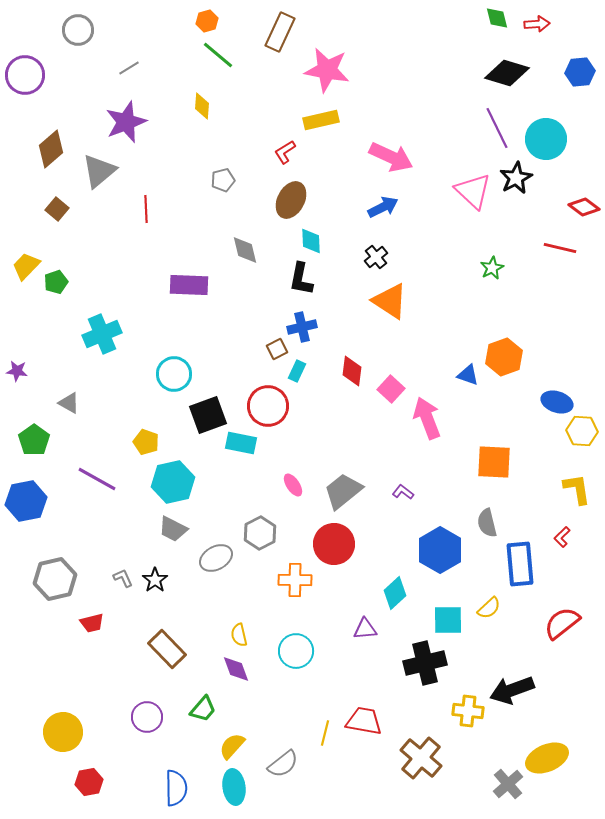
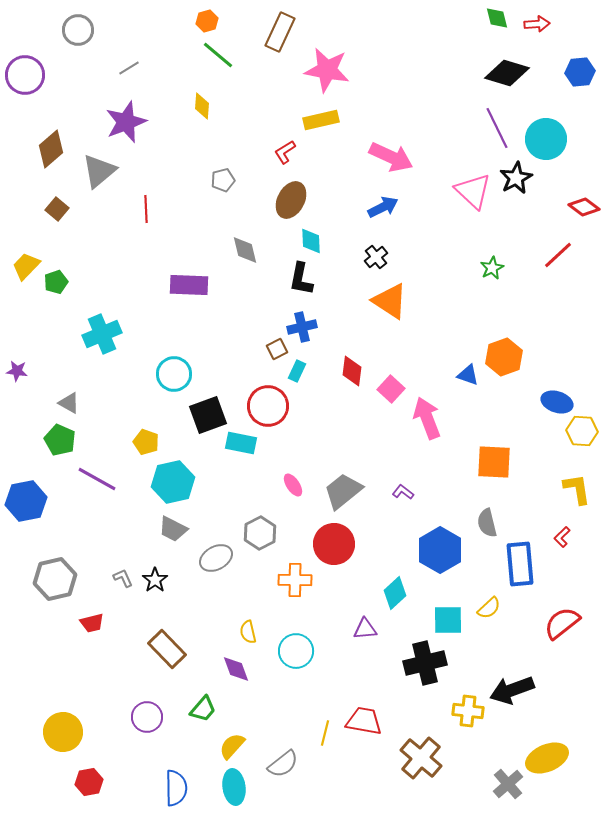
red line at (560, 248): moved 2 px left, 7 px down; rotated 56 degrees counterclockwise
green pentagon at (34, 440): moved 26 px right; rotated 12 degrees counterclockwise
yellow semicircle at (239, 635): moved 9 px right, 3 px up
